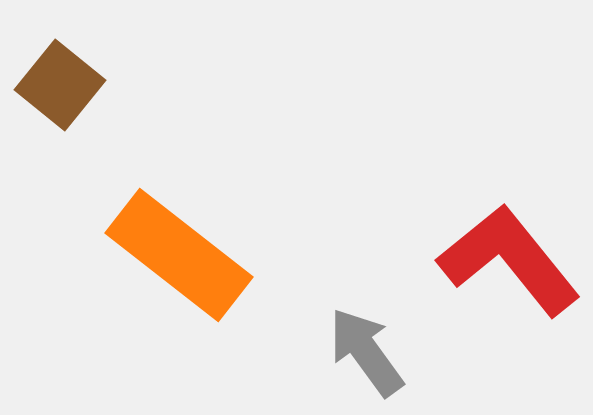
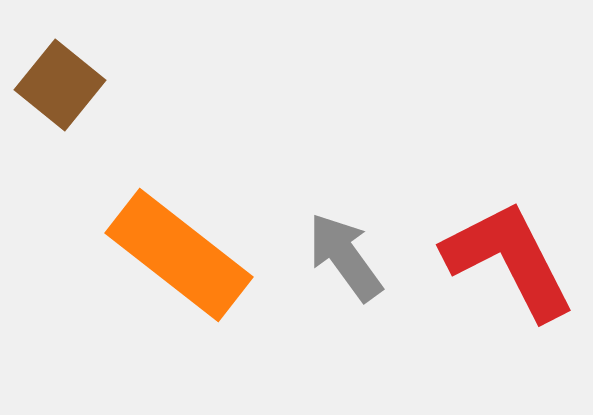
red L-shape: rotated 12 degrees clockwise
gray arrow: moved 21 px left, 95 px up
